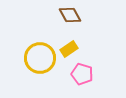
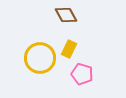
brown diamond: moved 4 px left
yellow rectangle: rotated 30 degrees counterclockwise
